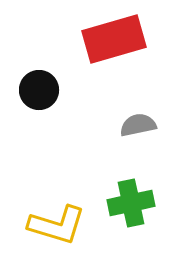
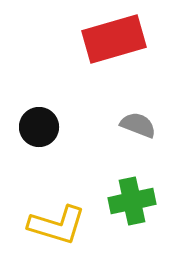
black circle: moved 37 px down
gray semicircle: rotated 33 degrees clockwise
green cross: moved 1 px right, 2 px up
